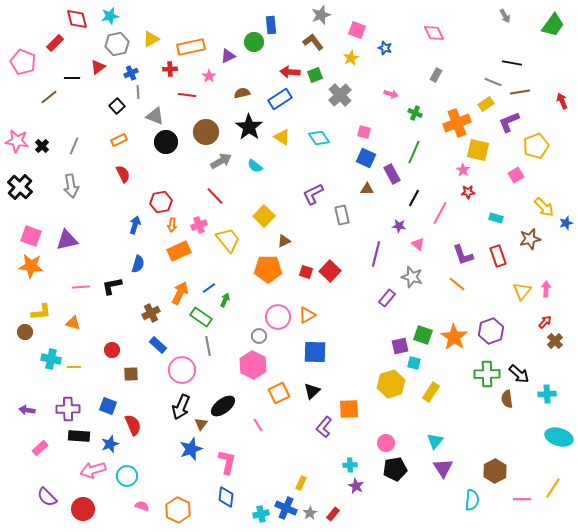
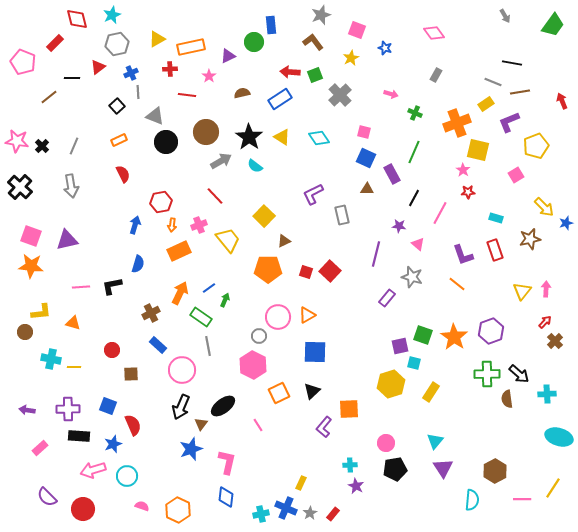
cyan star at (110, 16): moved 2 px right, 1 px up; rotated 12 degrees counterclockwise
pink diamond at (434, 33): rotated 10 degrees counterclockwise
yellow triangle at (151, 39): moved 6 px right
black star at (249, 127): moved 10 px down
red rectangle at (498, 256): moved 3 px left, 6 px up
blue star at (110, 444): moved 3 px right
